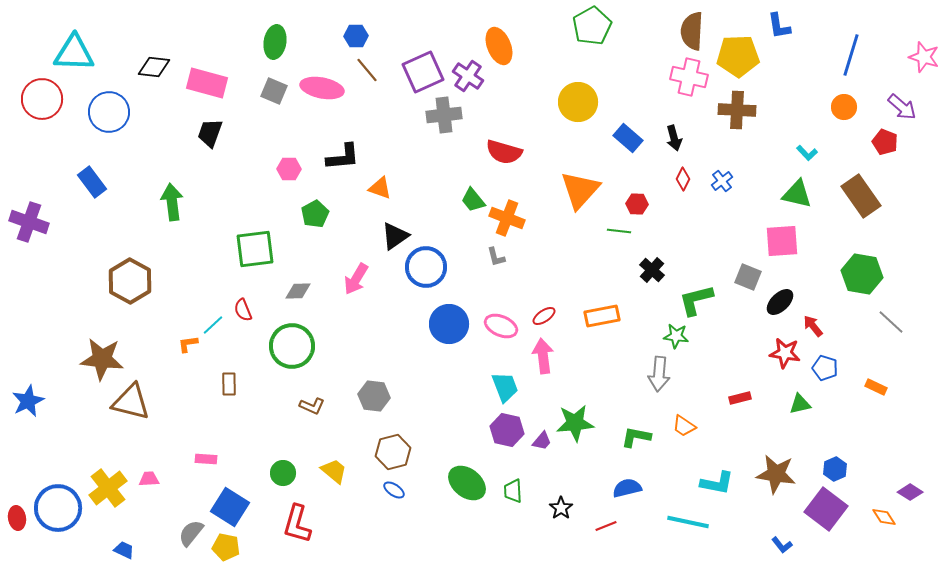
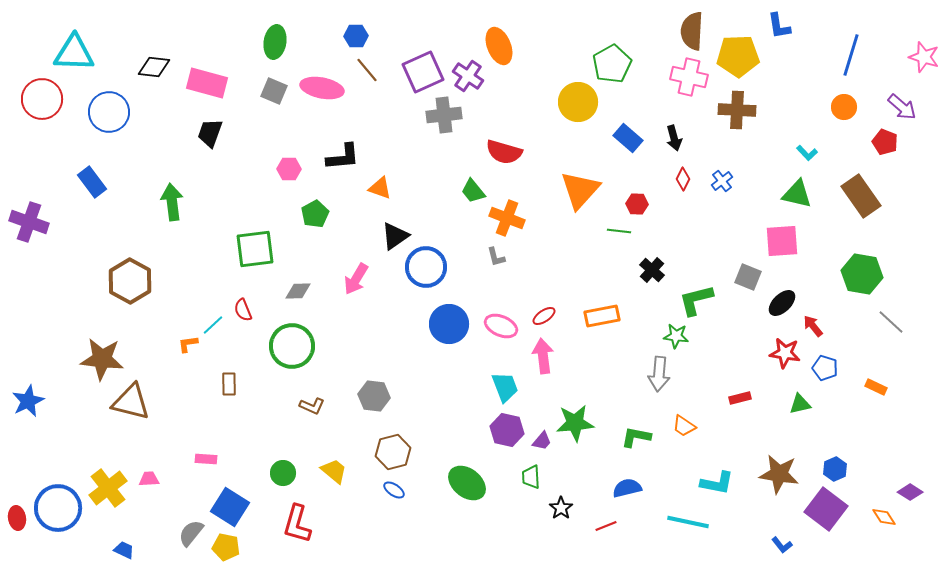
green pentagon at (592, 26): moved 20 px right, 38 px down
green trapezoid at (473, 200): moved 9 px up
black ellipse at (780, 302): moved 2 px right, 1 px down
brown star at (776, 474): moved 3 px right
green trapezoid at (513, 491): moved 18 px right, 14 px up
